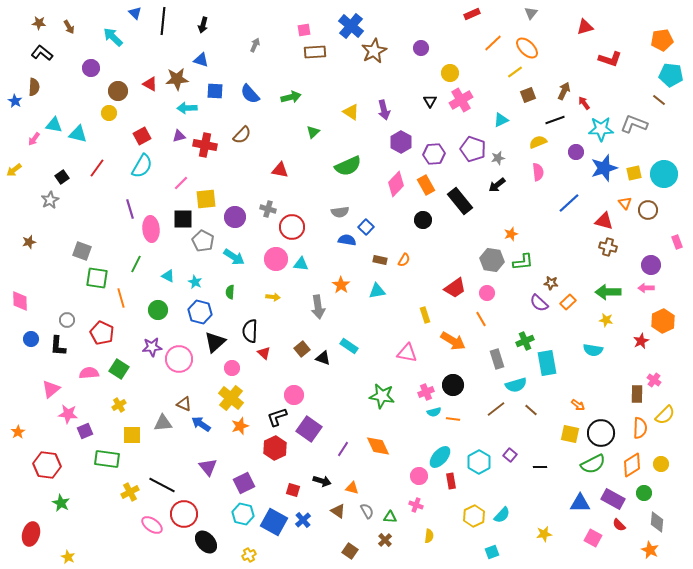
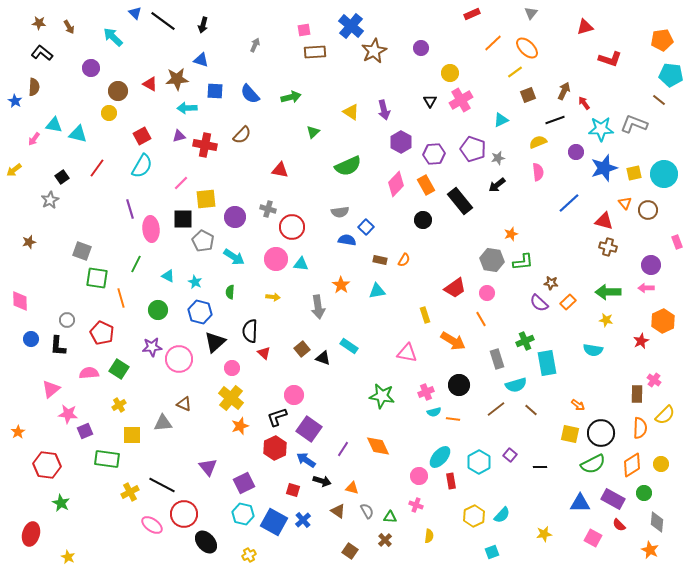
black line at (163, 21): rotated 60 degrees counterclockwise
black circle at (453, 385): moved 6 px right
blue arrow at (201, 424): moved 105 px right, 36 px down
